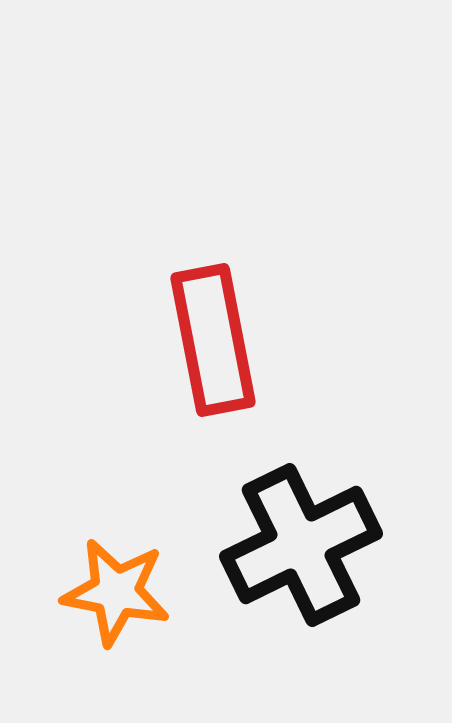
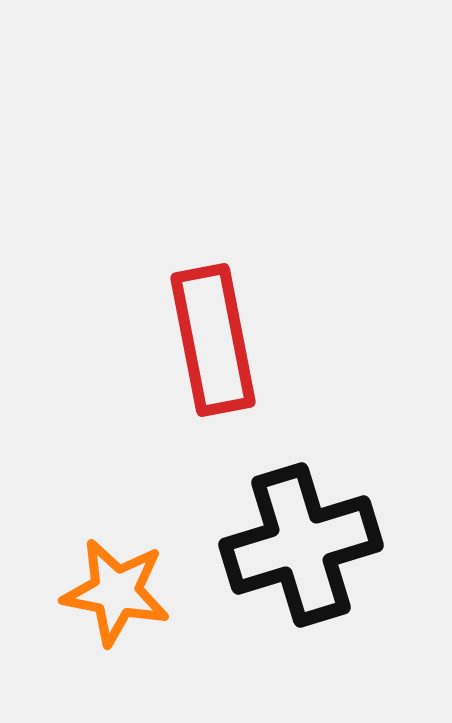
black cross: rotated 9 degrees clockwise
